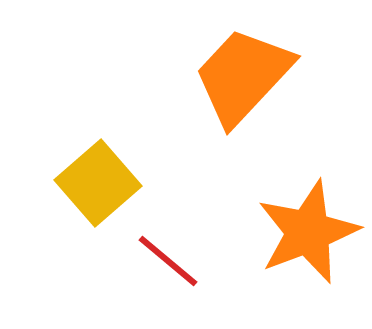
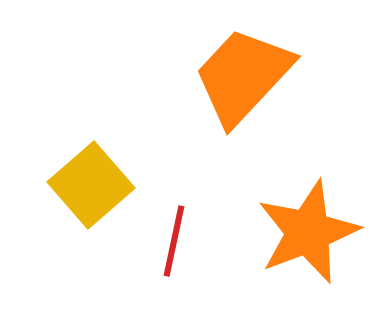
yellow square: moved 7 px left, 2 px down
red line: moved 6 px right, 20 px up; rotated 62 degrees clockwise
